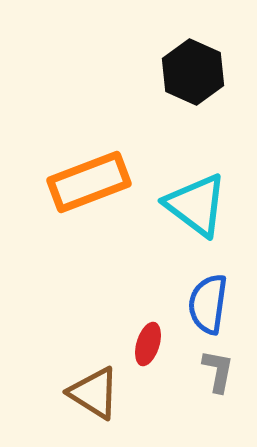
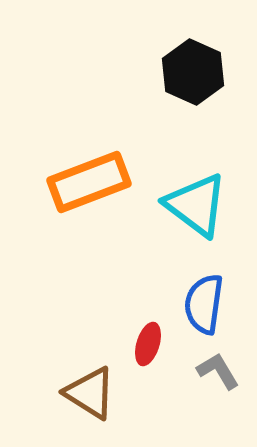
blue semicircle: moved 4 px left
gray L-shape: rotated 42 degrees counterclockwise
brown triangle: moved 4 px left
